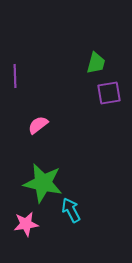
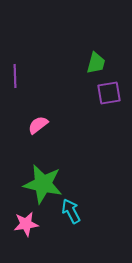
green star: moved 1 px down
cyan arrow: moved 1 px down
